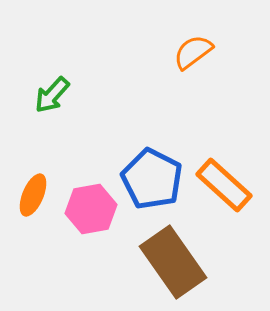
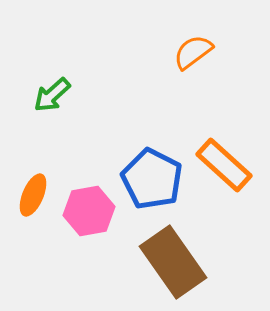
green arrow: rotated 6 degrees clockwise
orange rectangle: moved 20 px up
pink hexagon: moved 2 px left, 2 px down
